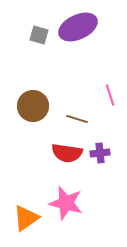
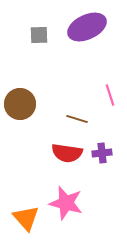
purple ellipse: moved 9 px right
gray square: rotated 18 degrees counterclockwise
brown circle: moved 13 px left, 2 px up
purple cross: moved 2 px right
orange triangle: rotated 36 degrees counterclockwise
